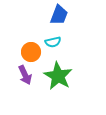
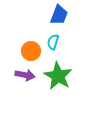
cyan semicircle: rotated 119 degrees clockwise
orange circle: moved 1 px up
purple arrow: rotated 54 degrees counterclockwise
